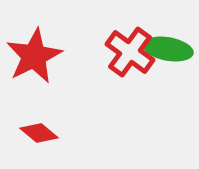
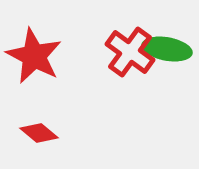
green ellipse: moved 1 px left
red star: rotated 18 degrees counterclockwise
